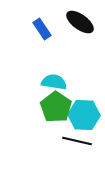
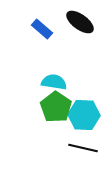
blue rectangle: rotated 15 degrees counterclockwise
black line: moved 6 px right, 7 px down
